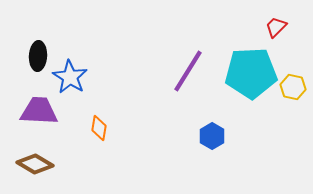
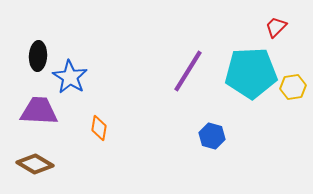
yellow hexagon: rotated 20 degrees counterclockwise
blue hexagon: rotated 15 degrees counterclockwise
